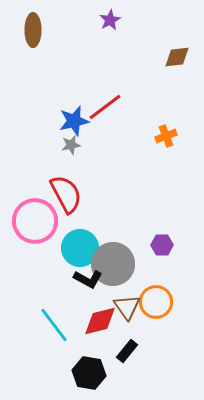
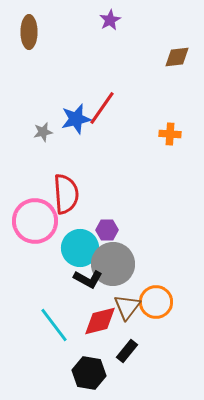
brown ellipse: moved 4 px left, 2 px down
red line: moved 3 px left, 1 px down; rotated 18 degrees counterclockwise
blue star: moved 2 px right, 2 px up
orange cross: moved 4 px right, 2 px up; rotated 25 degrees clockwise
gray star: moved 28 px left, 13 px up
red semicircle: rotated 24 degrees clockwise
purple hexagon: moved 55 px left, 15 px up
brown triangle: rotated 12 degrees clockwise
